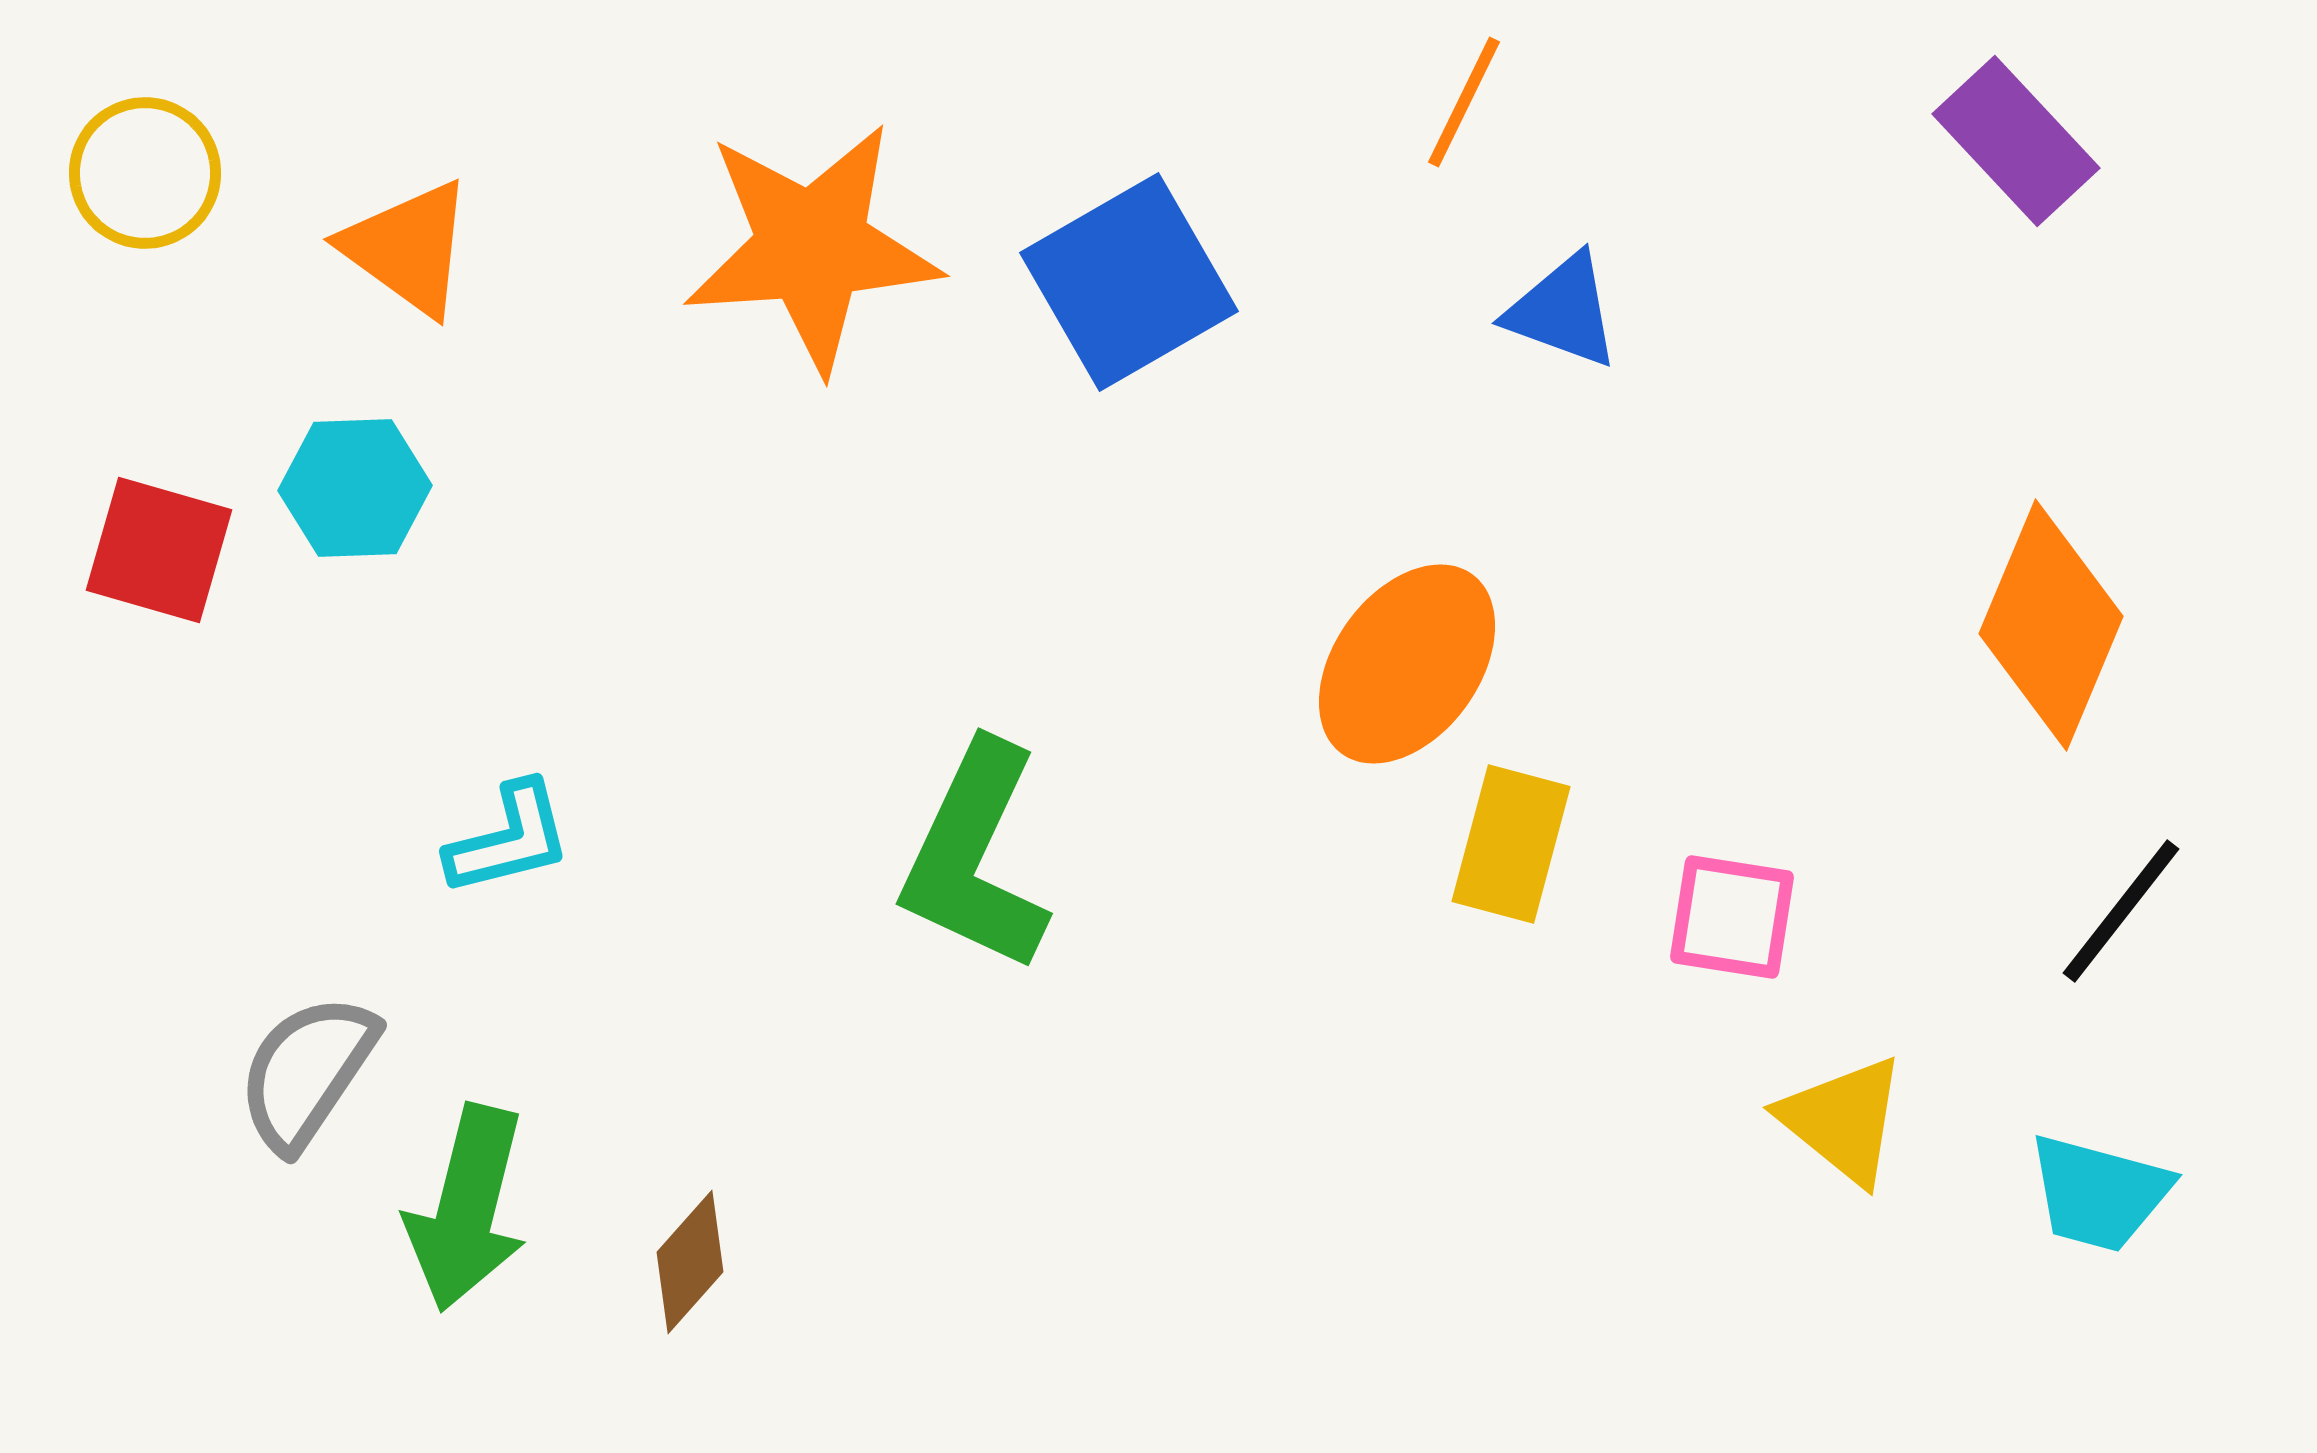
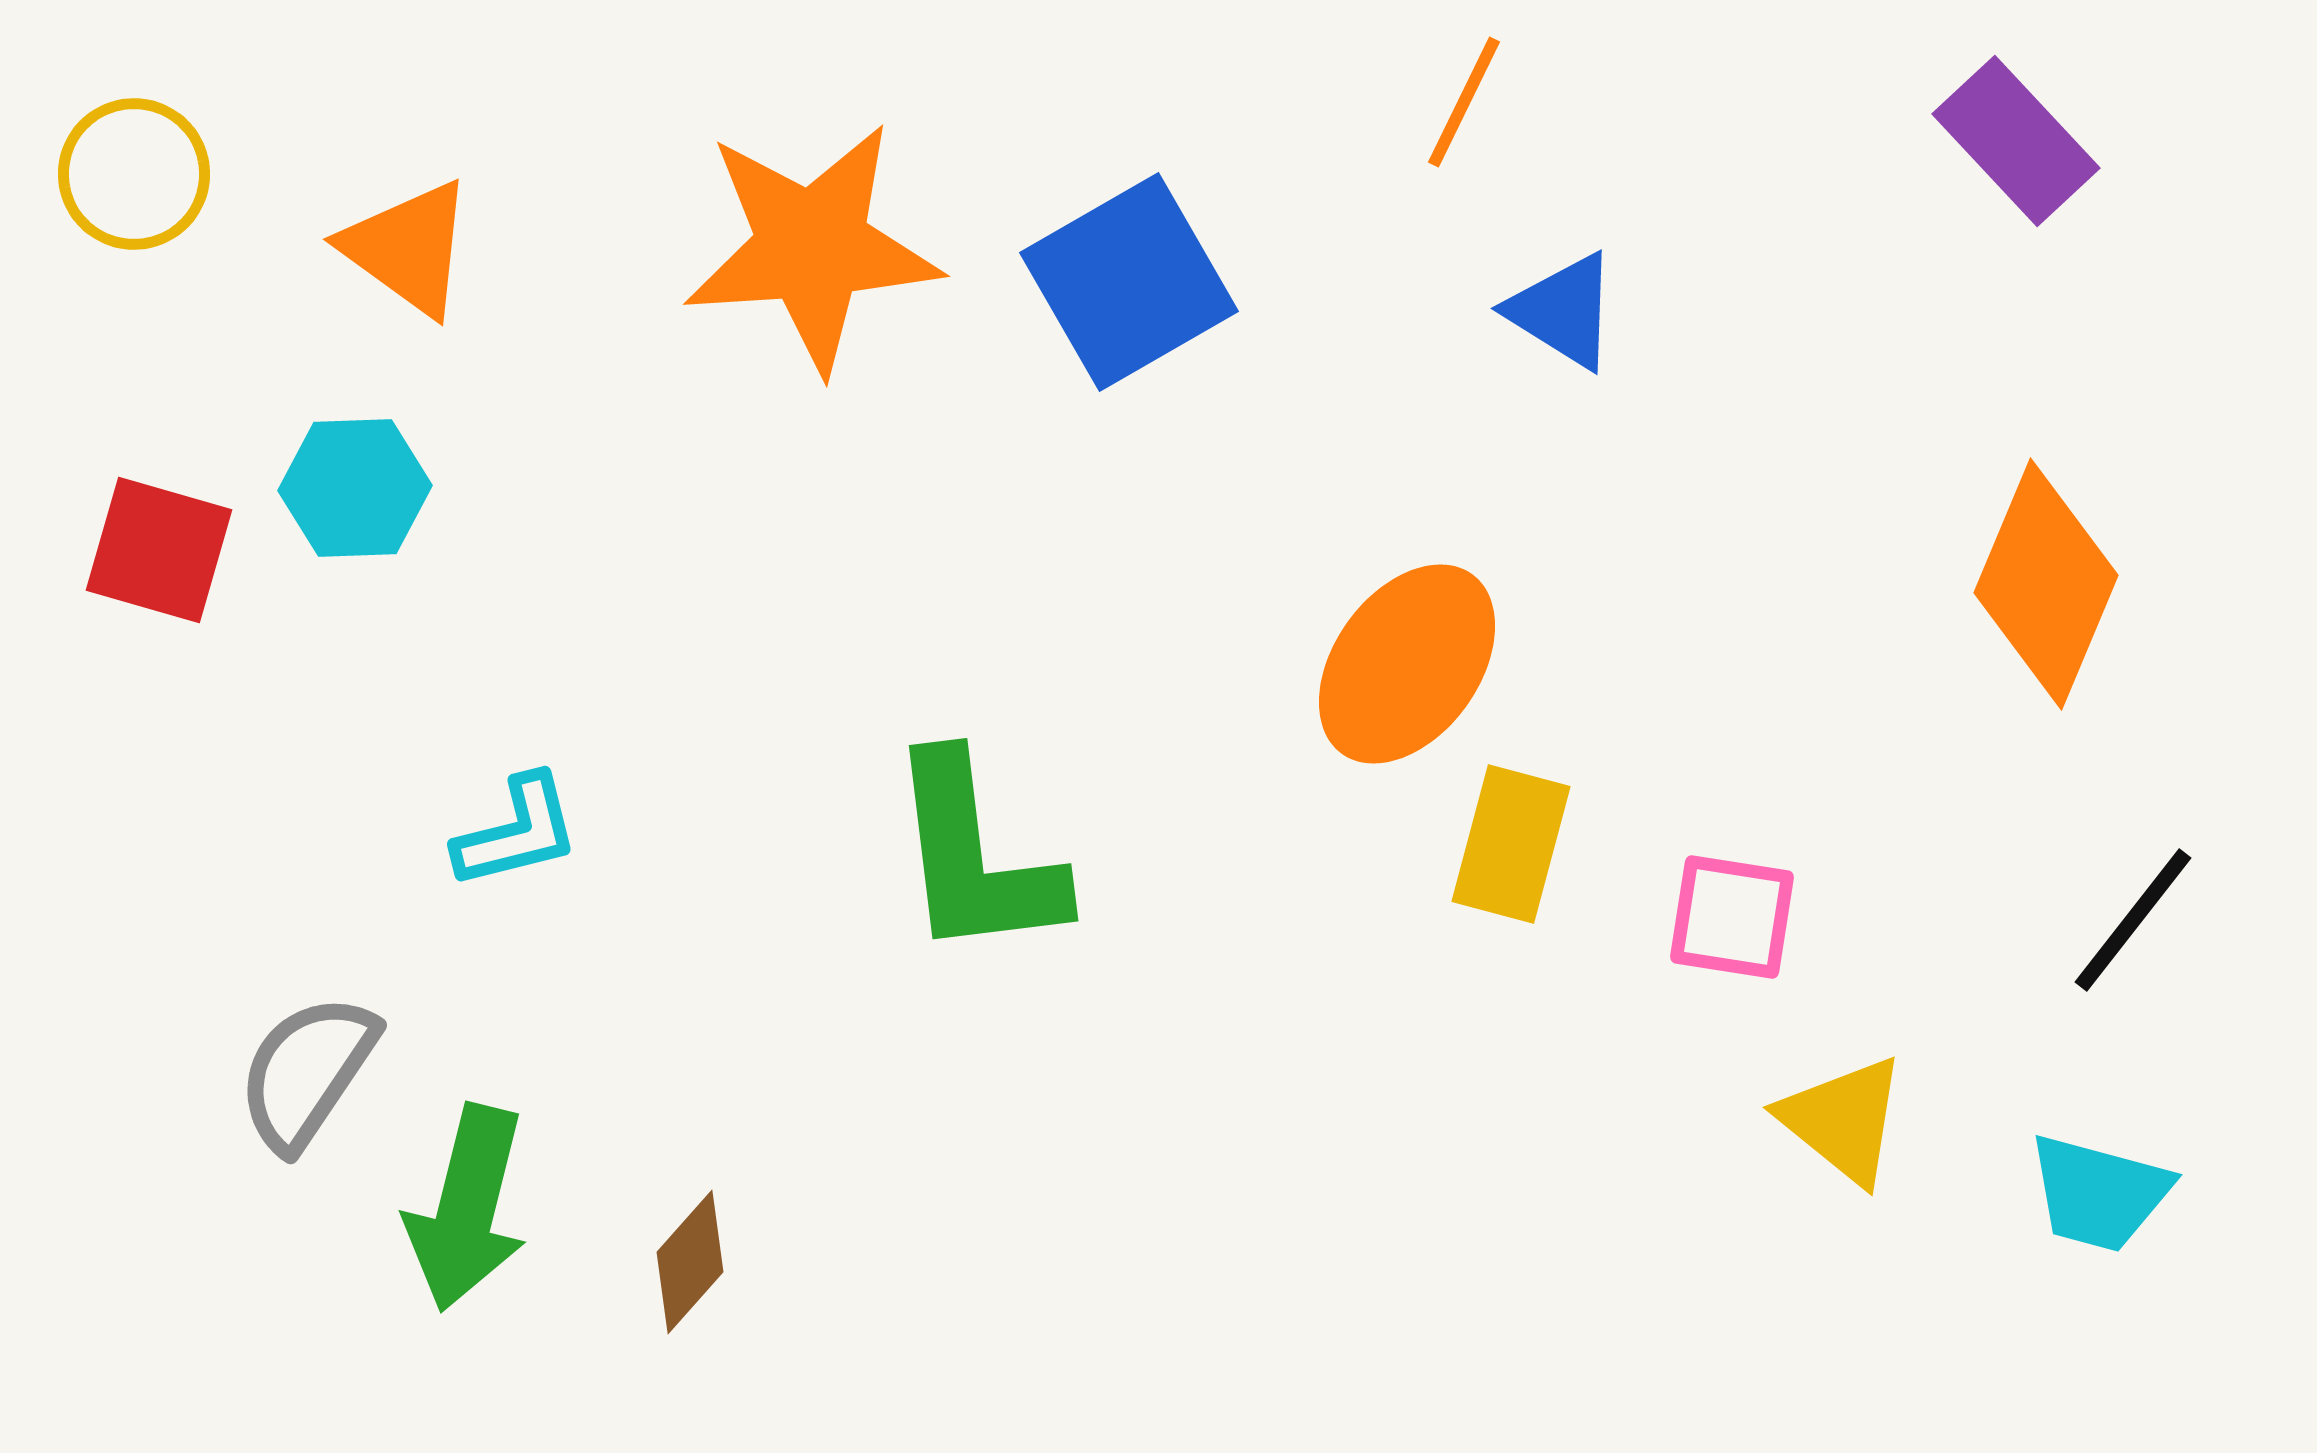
yellow circle: moved 11 px left, 1 px down
blue triangle: rotated 12 degrees clockwise
orange diamond: moved 5 px left, 41 px up
cyan L-shape: moved 8 px right, 7 px up
green L-shape: rotated 32 degrees counterclockwise
black line: moved 12 px right, 9 px down
